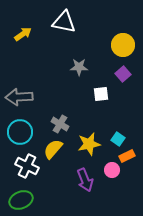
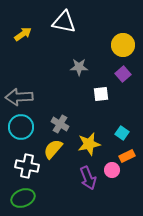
cyan circle: moved 1 px right, 5 px up
cyan square: moved 4 px right, 6 px up
white cross: rotated 15 degrees counterclockwise
purple arrow: moved 3 px right, 2 px up
green ellipse: moved 2 px right, 2 px up
